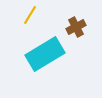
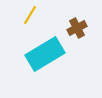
brown cross: moved 1 px right, 1 px down
